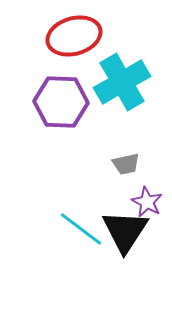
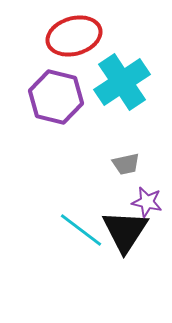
cyan cross: rotated 4 degrees counterclockwise
purple hexagon: moved 5 px left, 5 px up; rotated 12 degrees clockwise
purple star: rotated 16 degrees counterclockwise
cyan line: moved 1 px down
